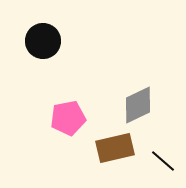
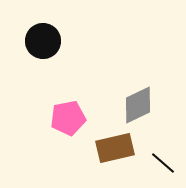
black line: moved 2 px down
